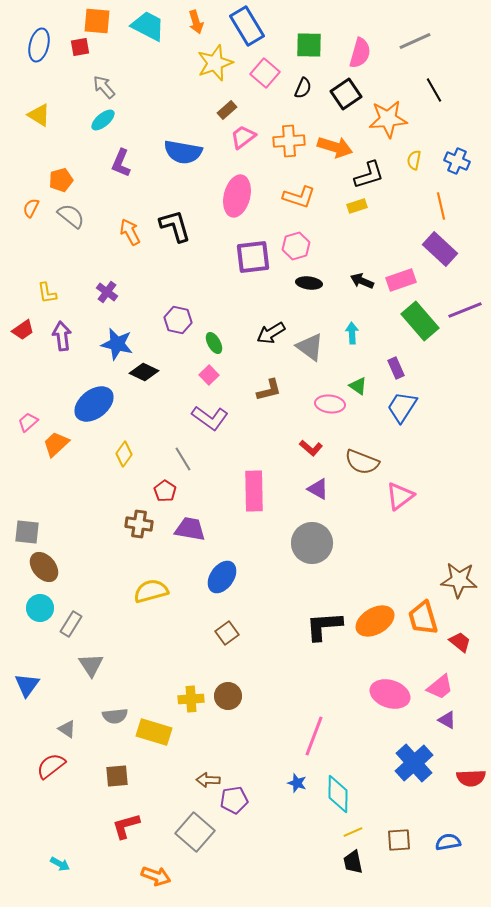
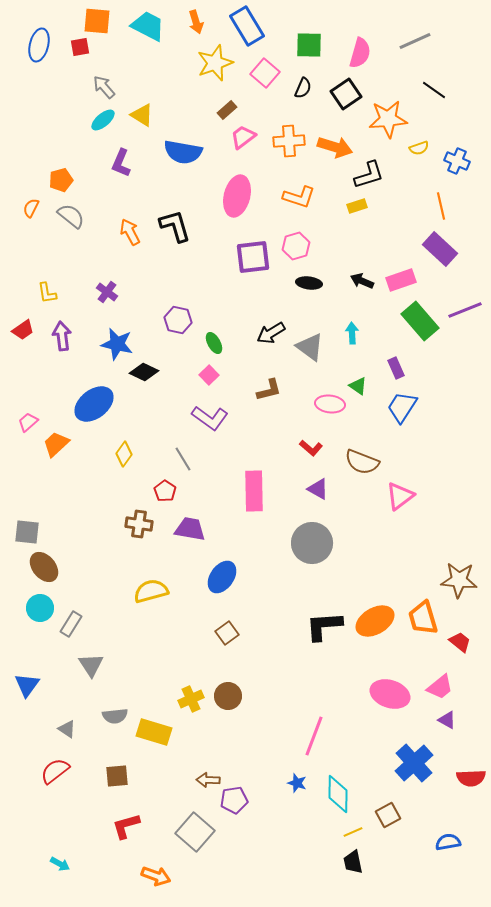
black line at (434, 90): rotated 25 degrees counterclockwise
yellow triangle at (39, 115): moved 103 px right
yellow semicircle at (414, 160): moved 5 px right, 12 px up; rotated 120 degrees counterclockwise
yellow cross at (191, 699): rotated 20 degrees counterclockwise
red semicircle at (51, 766): moved 4 px right, 5 px down
brown square at (399, 840): moved 11 px left, 25 px up; rotated 25 degrees counterclockwise
